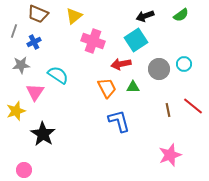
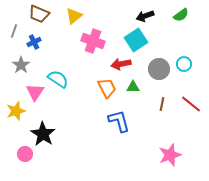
brown trapezoid: moved 1 px right
gray star: rotated 30 degrees counterclockwise
cyan semicircle: moved 4 px down
red line: moved 2 px left, 2 px up
brown line: moved 6 px left, 6 px up; rotated 24 degrees clockwise
pink circle: moved 1 px right, 16 px up
